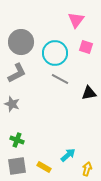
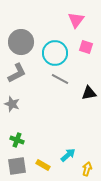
yellow rectangle: moved 1 px left, 2 px up
